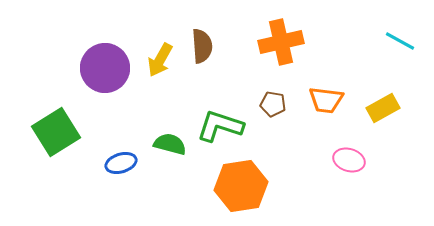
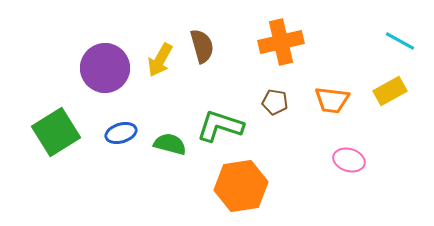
brown semicircle: rotated 12 degrees counterclockwise
orange trapezoid: moved 6 px right
brown pentagon: moved 2 px right, 2 px up
yellow rectangle: moved 7 px right, 17 px up
blue ellipse: moved 30 px up
